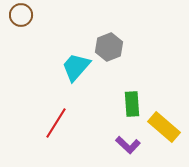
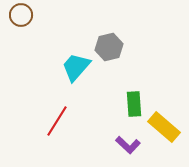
gray hexagon: rotated 8 degrees clockwise
green rectangle: moved 2 px right
red line: moved 1 px right, 2 px up
